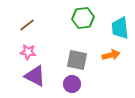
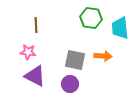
green hexagon: moved 8 px right; rotated 15 degrees clockwise
brown line: moved 9 px right; rotated 56 degrees counterclockwise
orange arrow: moved 8 px left, 1 px down; rotated 18 degrees clockwise
gray square: moved 2 px left
purple circle: moved 2 px left
